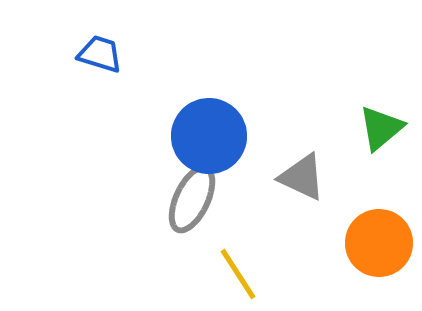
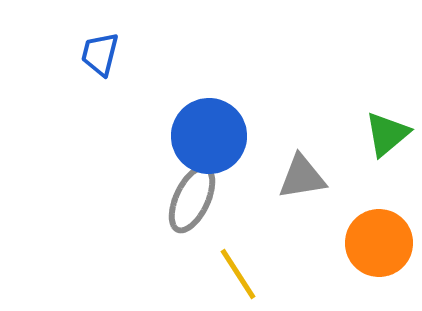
blue trapezoid: rotated 93 degrees counterclockwise
green triangle: moved 6 px right, 6 px down
gray triangle: rotated 34 degrees counterclockwise
